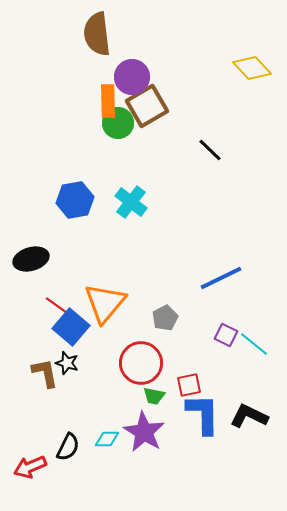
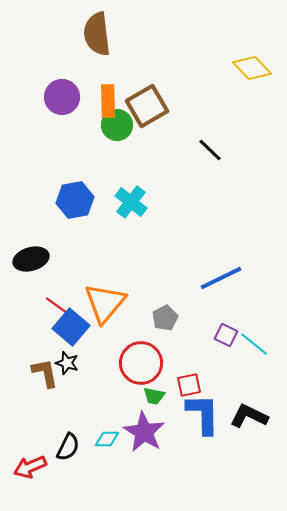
purple circle: moved 70 px left, 20 px down
green circle: moved 1 px left, 2 px down
